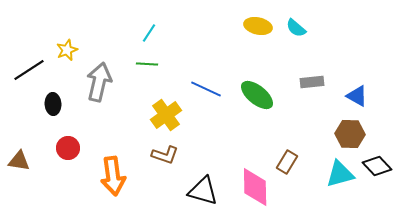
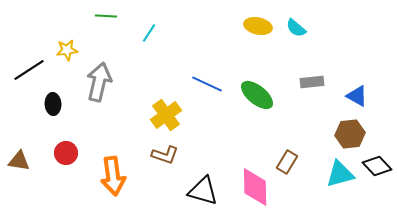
yellow star: rotated 15 degrees clockwise
green line: moved 41 px left, 48 px up
blue line: moved 1 px right, 5 px up
brown hexagon: rotated 8 degrees counterclockwise
red circle: moved 2 px left, 5 px down
